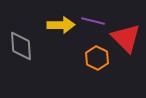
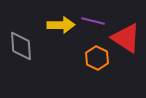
red triangle: rotated 12 degrees counterclockwise
